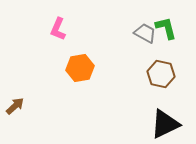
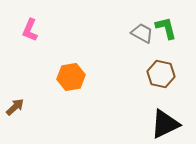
pink L-shape: moved 28 px left, 1 px down
gray trapezoid: moved 3 px left
orange hexagon: moved 9 px left, 9 px down
brown arrow: moved 1 px down
